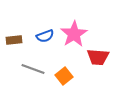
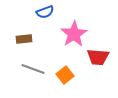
blue semicircle: moved 24 px up
brown rectangle: moved 10 px right, 1 px up
orange square: moved 1 px right, 1 px up
